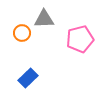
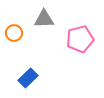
orange circle: moved 8 px left
